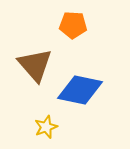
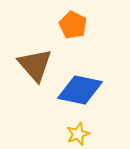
orange pentagon: rotated 24 degrees clockwise
yellow star: moved 32 px right, 7 px down
